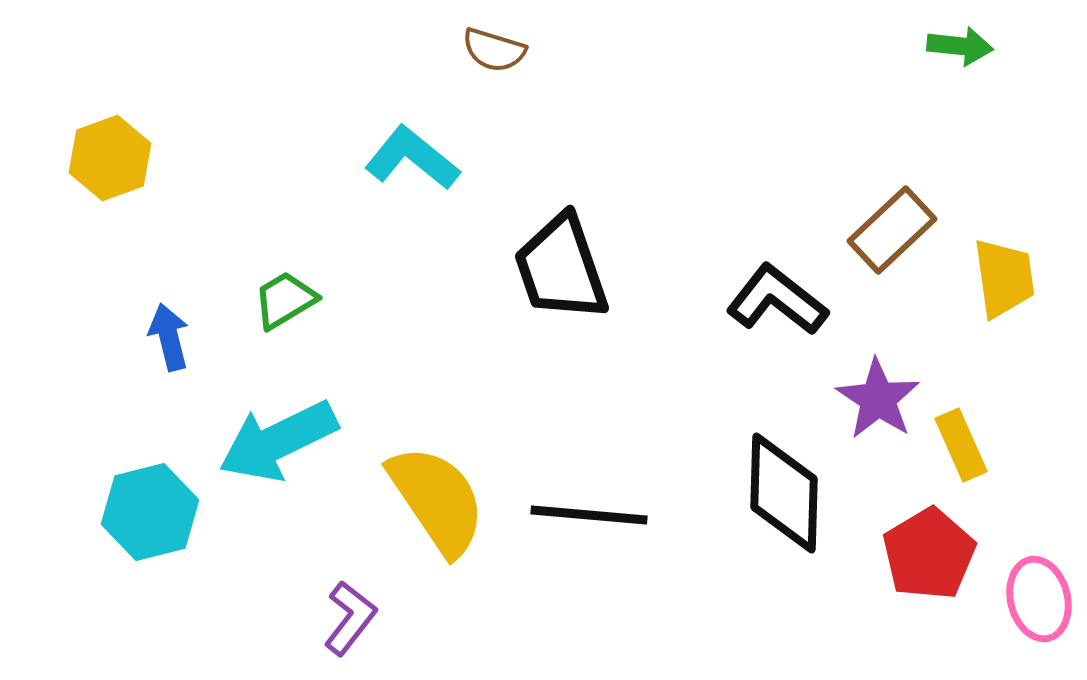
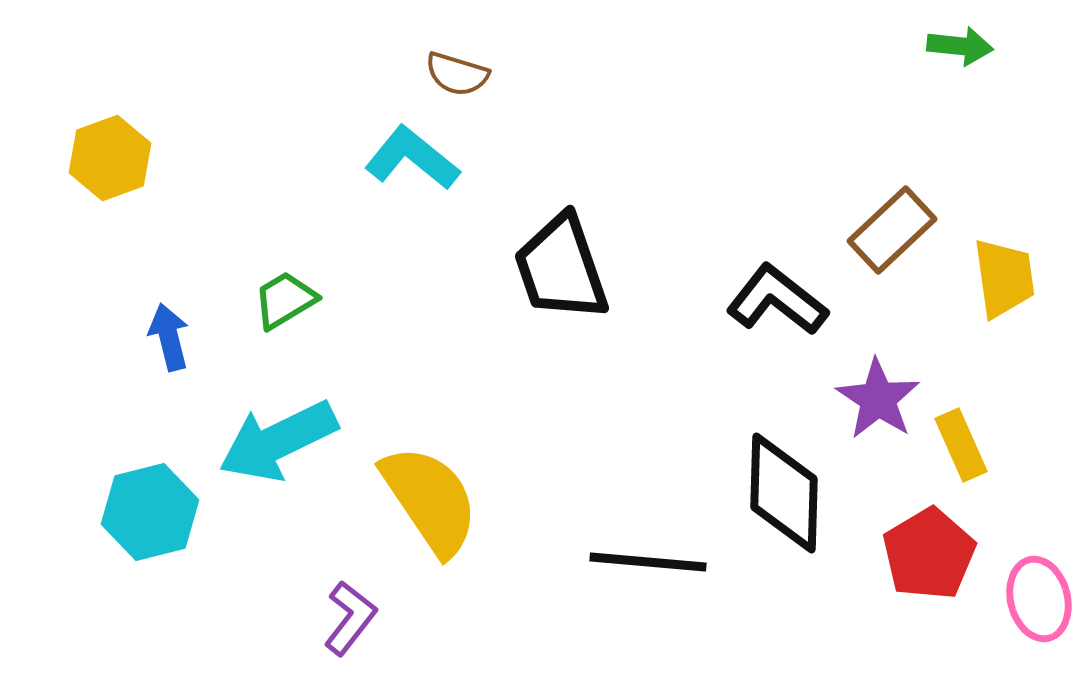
brown semicircle: moved 37 px left, 24 px down
yellow semicircle: moved 7 px left
black line: moved 59 px right, 47 px down
